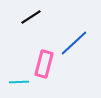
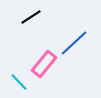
pink rectangle: rotated 24 degrees clockwise
cyan line: rotated 48 degrees clockwise
